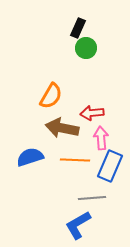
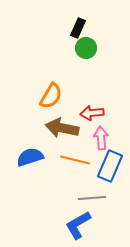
orange line: rotated 12 degrees clockwise
